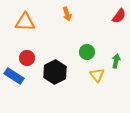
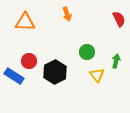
red semicircle: moved 3 px down; rotated 63 degrees counterclockwise
red circle: moved 2 px right, 3 px down
